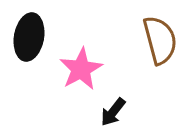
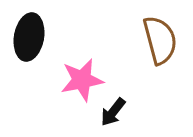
pink star: moved 1 px right, 11 px down; rotated 18 degrees clockwise
